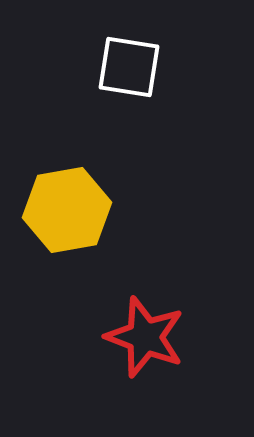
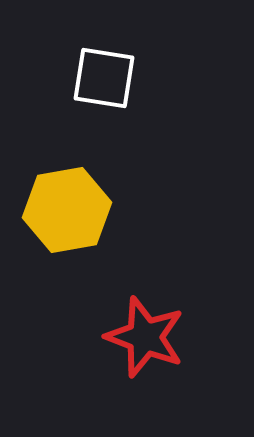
white square: moved 25 px left, 11 px down
